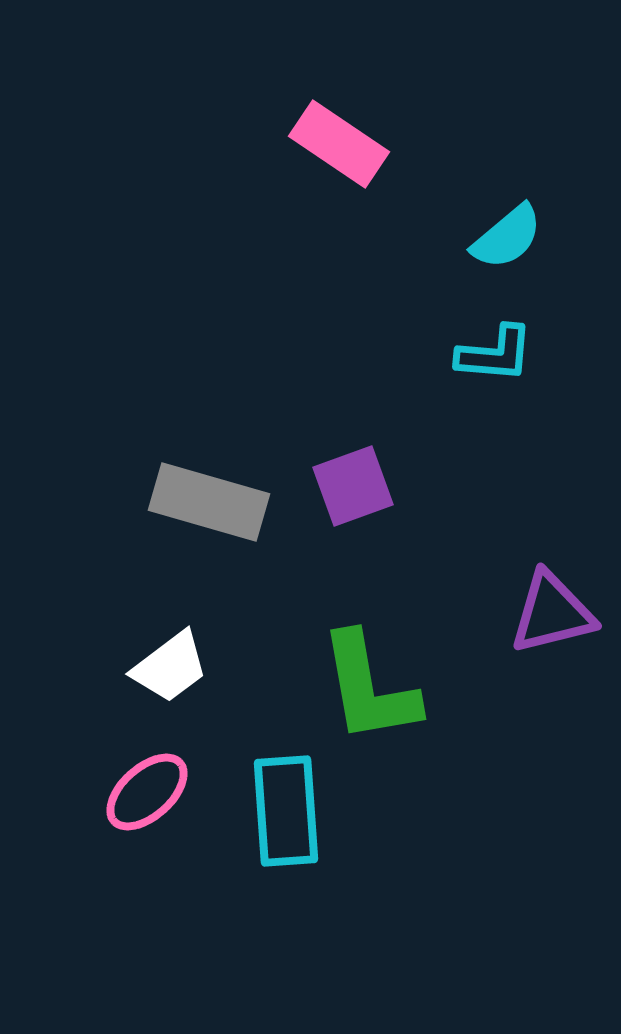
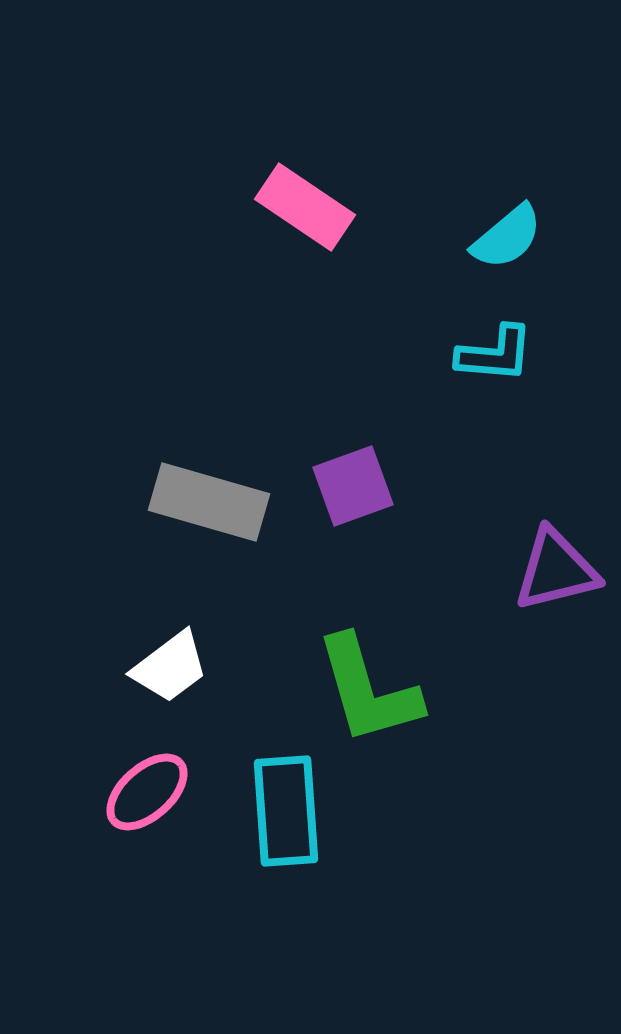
pink rectangle: moved 34 px left, 63 px down
purple triangle: moved 4 px right, 43 px up
green L-shape: moved 1 px left, 2 px down; rotated 6 degrees counterclockwise
